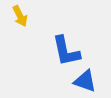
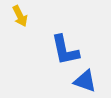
blue L-shape: moved 1 px left, 1 px up
